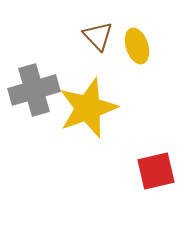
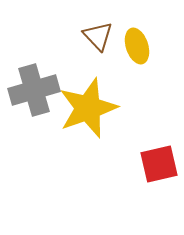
red square: moved 3 px right, 7 px up
